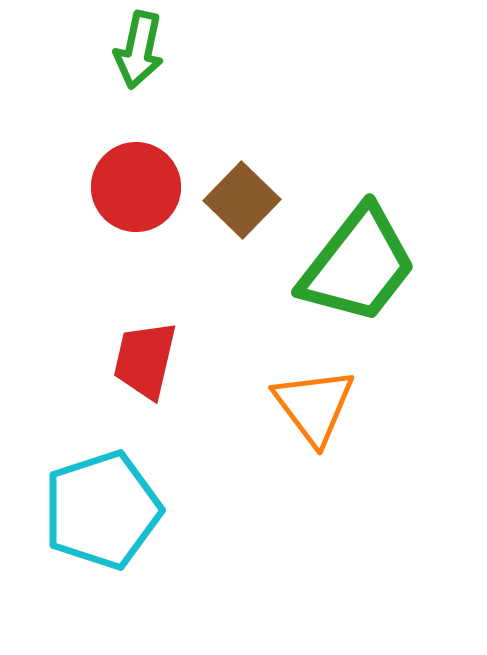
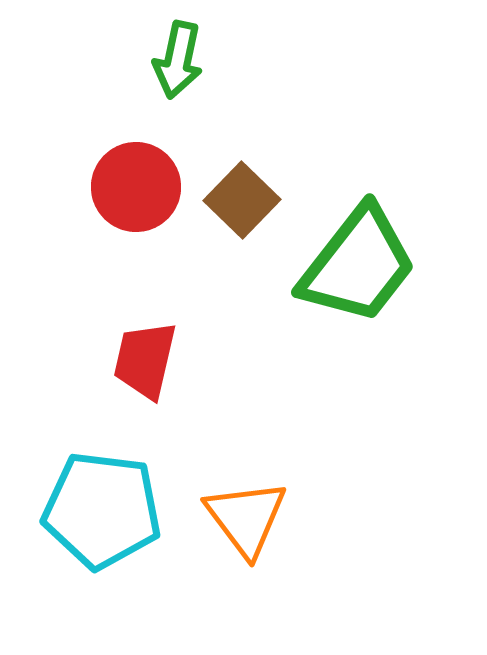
green arrow: moved 39 px right, 10 px down
orange triangle: moved 68 px left, 112 px down
cyan pentagon: rotated 25 degrees clockwise
